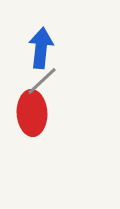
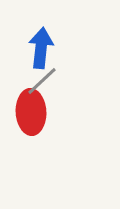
red ellipse: moved 1 px left, 1 px up
